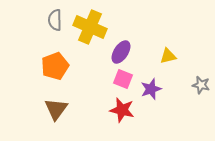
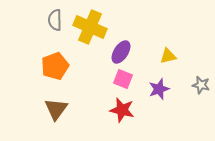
purple star: moved 8 px right
